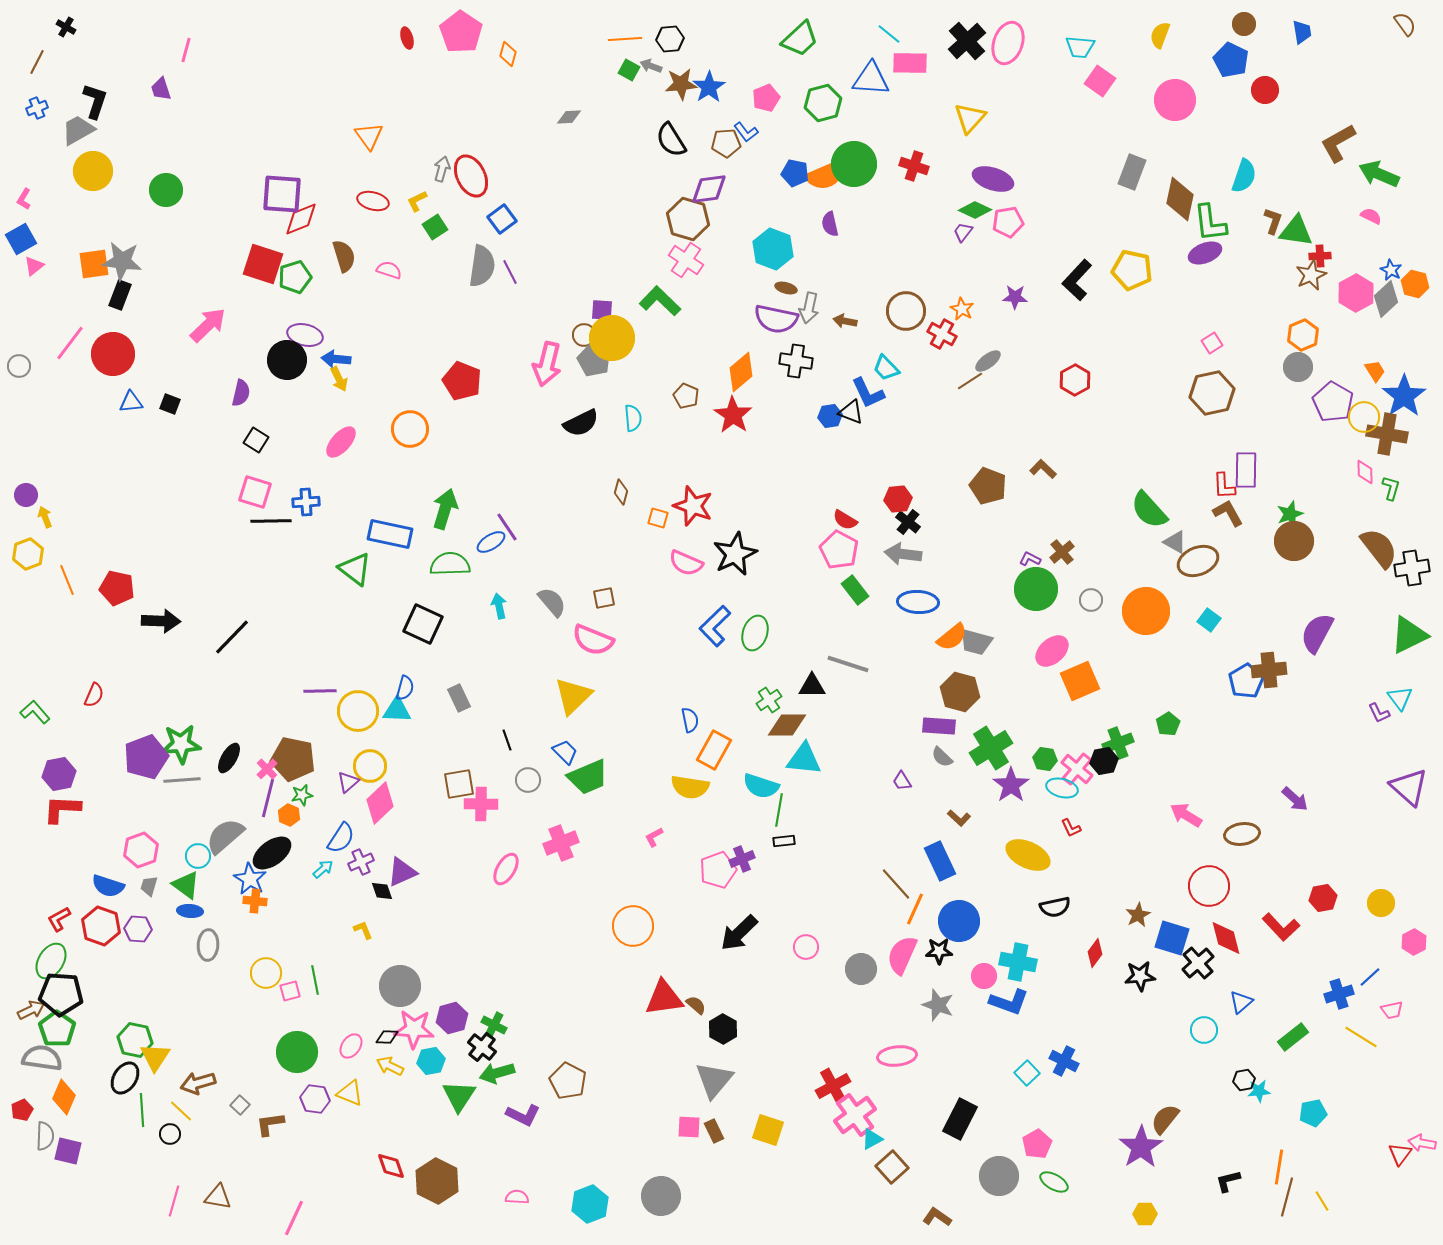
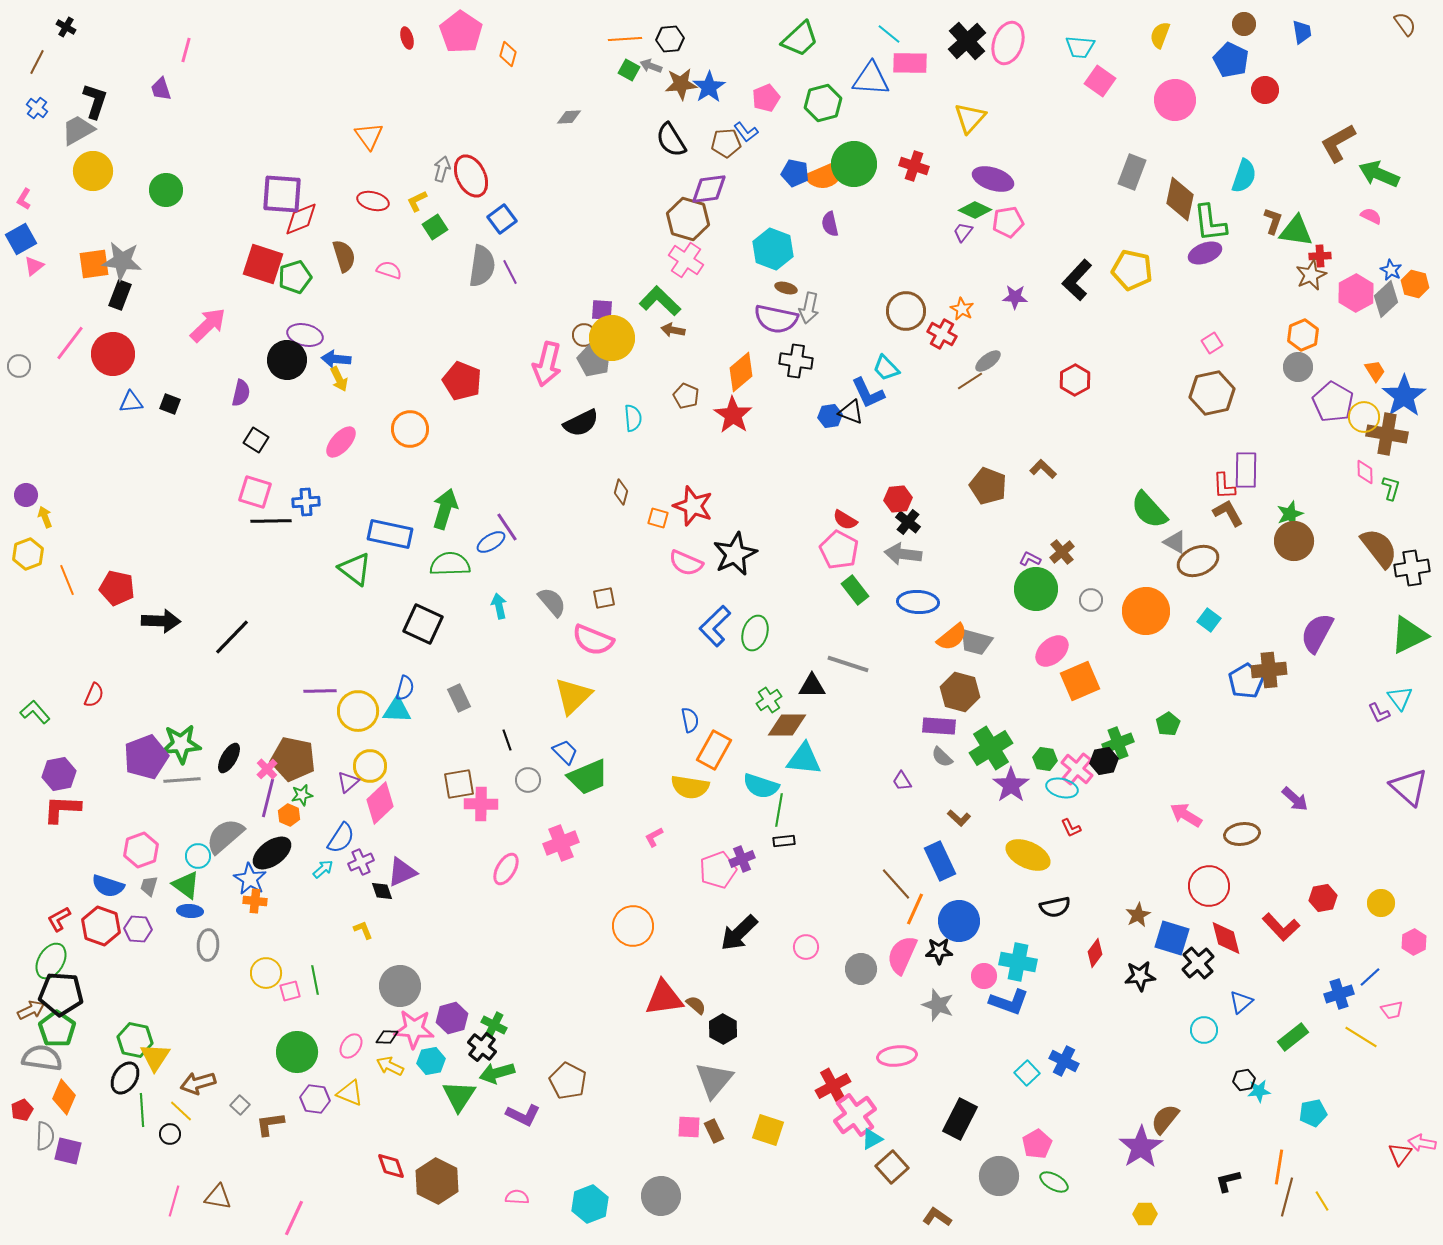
blue cross at (37, 108): rotated 30 degrees counterclockwise
brown arrow at (845, 321): moved 172 px left, 9 px down
